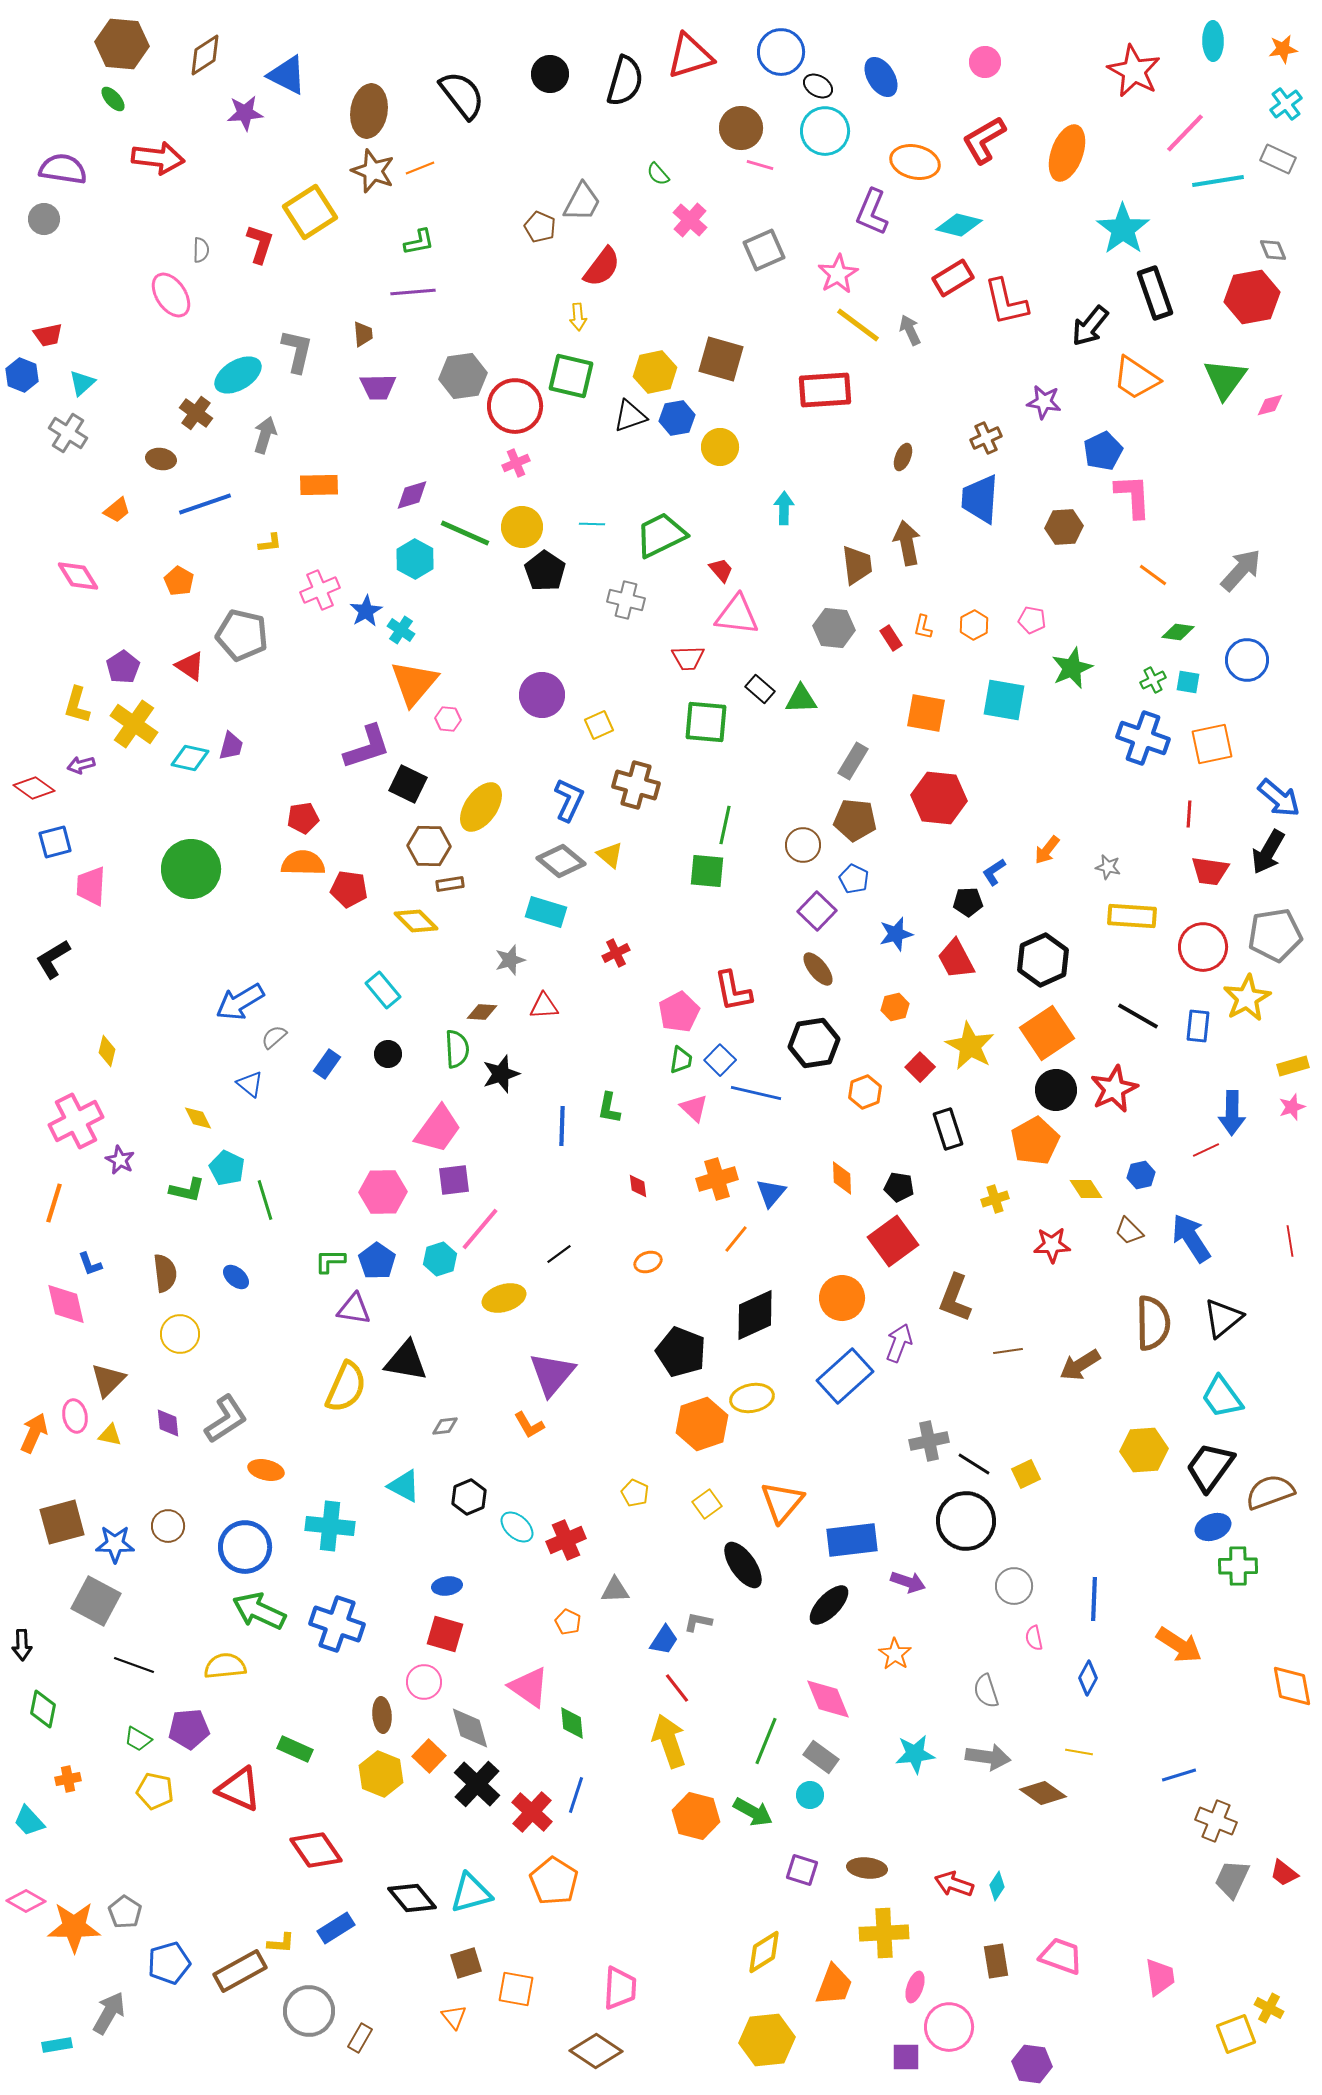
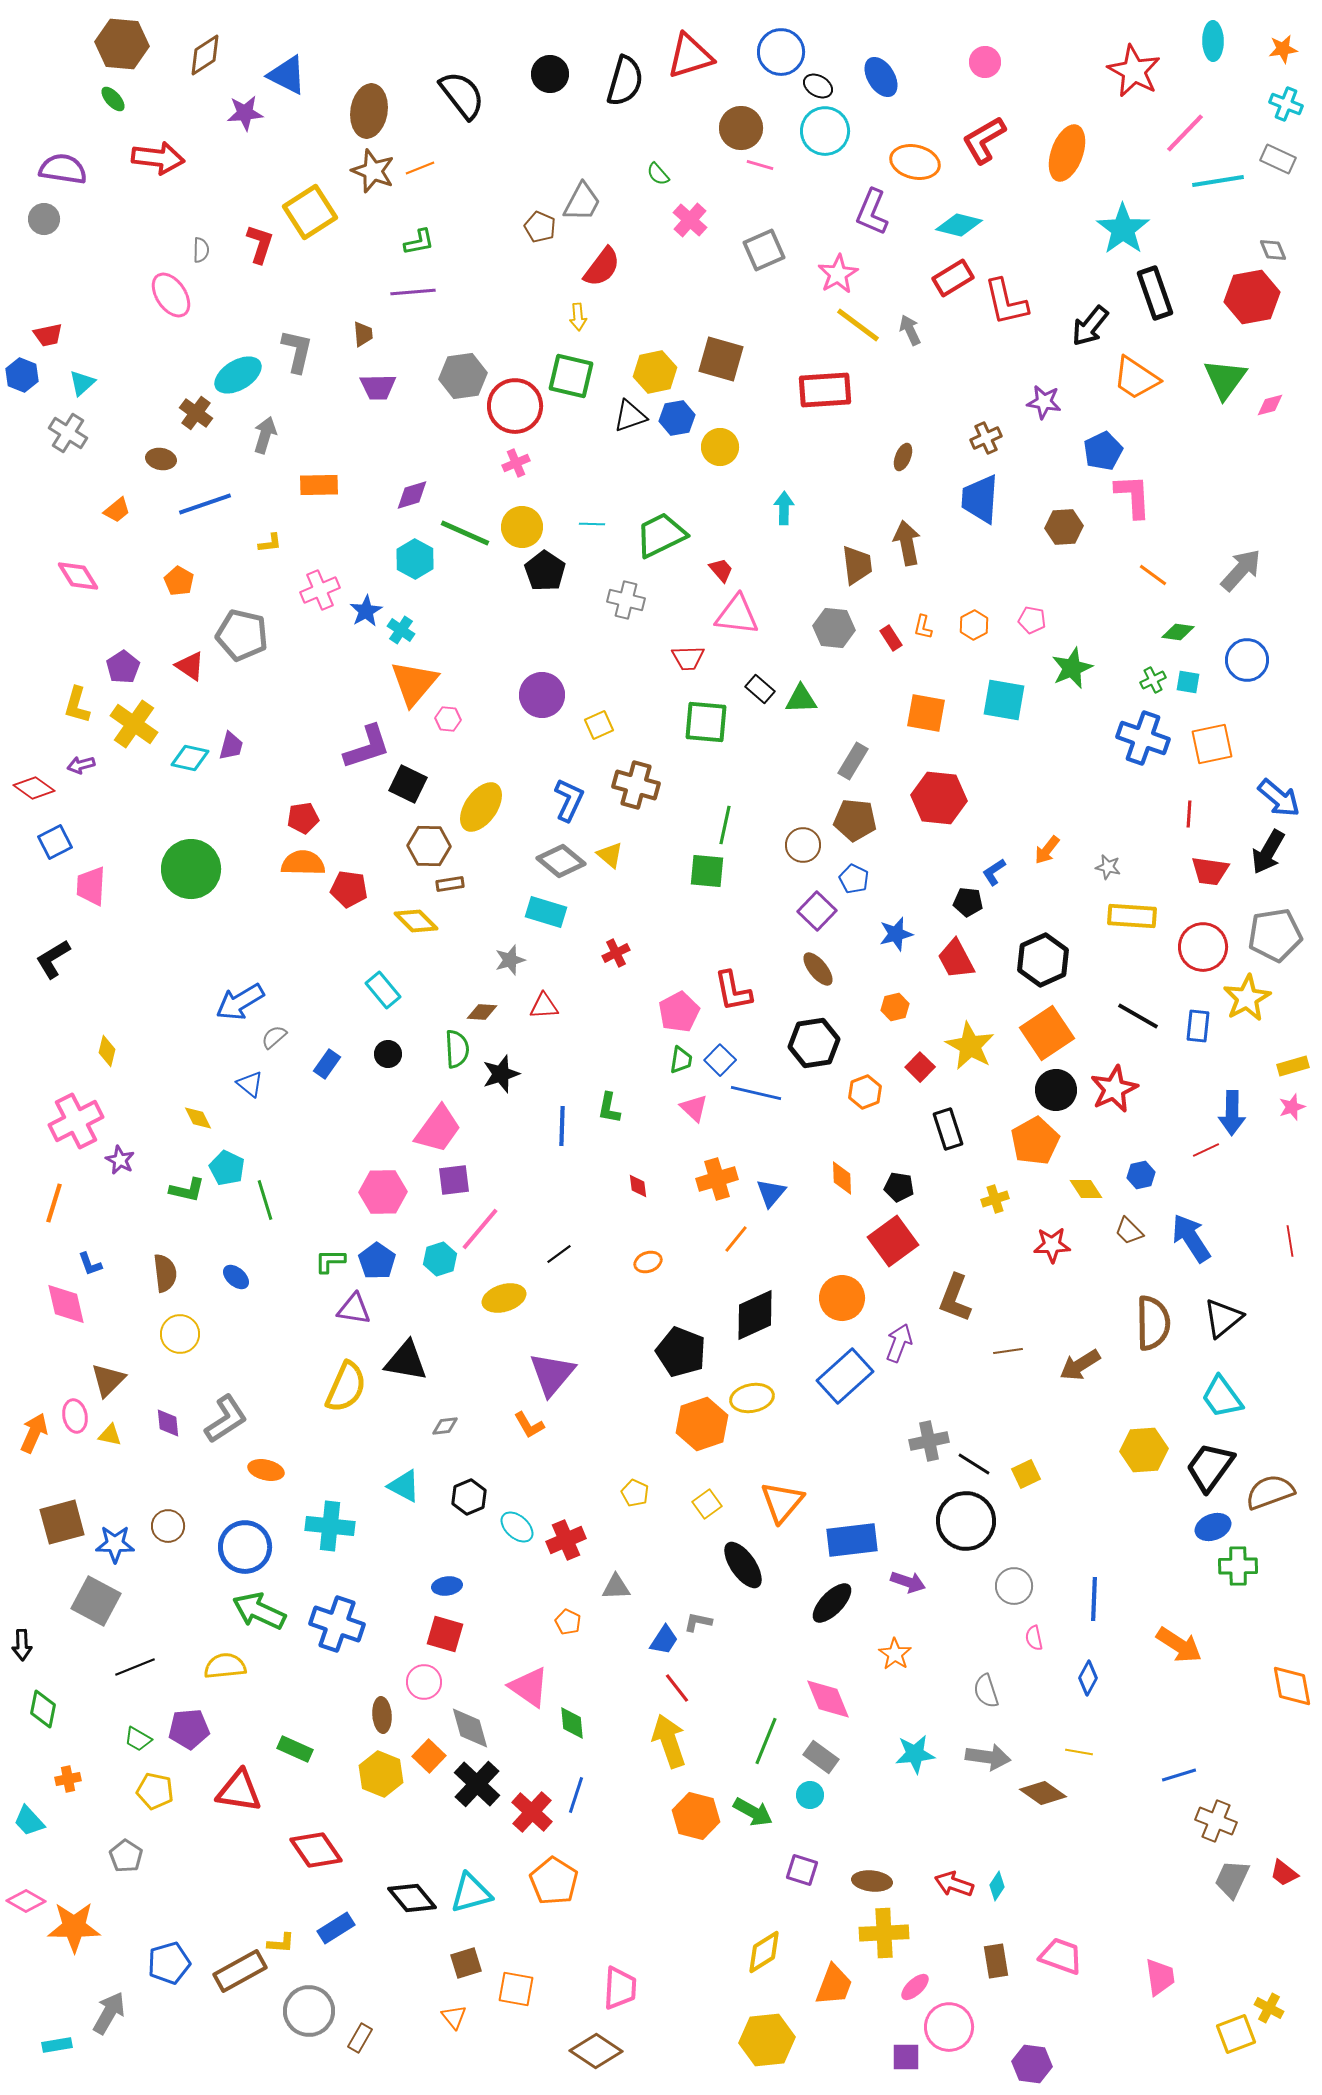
cyan cross at (1286, 104): rotated 32 degrees counterclockwise
blue square at (55, 842): rotated 12 degrees counterclockwise
black pentagon at (968, 902): rotated 8 degrees clockwise
gray triangle at (615, 1590): moved 1 px right, 3 px up
black ellipse at (829, 1605): moved 3 px right, 2 px up
black line at (134, 1665): moved 1 px right, 2 px down; rotated 42 degrees counterclockwise
red triangle at (239, 1789): moved 2 px down; rotated 15 degrees counterclockwise
brown ellipse at (867, 1868): moved 5 px right, 13 px down
gray pentagon at (125, 1912): moved 1 px right, 56 px up
pink ellipse at (915, 1987): rotated 28 degrees clockwise
